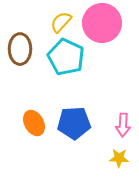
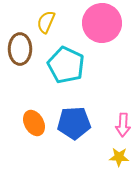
yellow semicircle: moved 15 px left; rotated 20 degrees counterclockwise
cyan pentagon: moved 8 px down
yellow star: moved 1 px up
